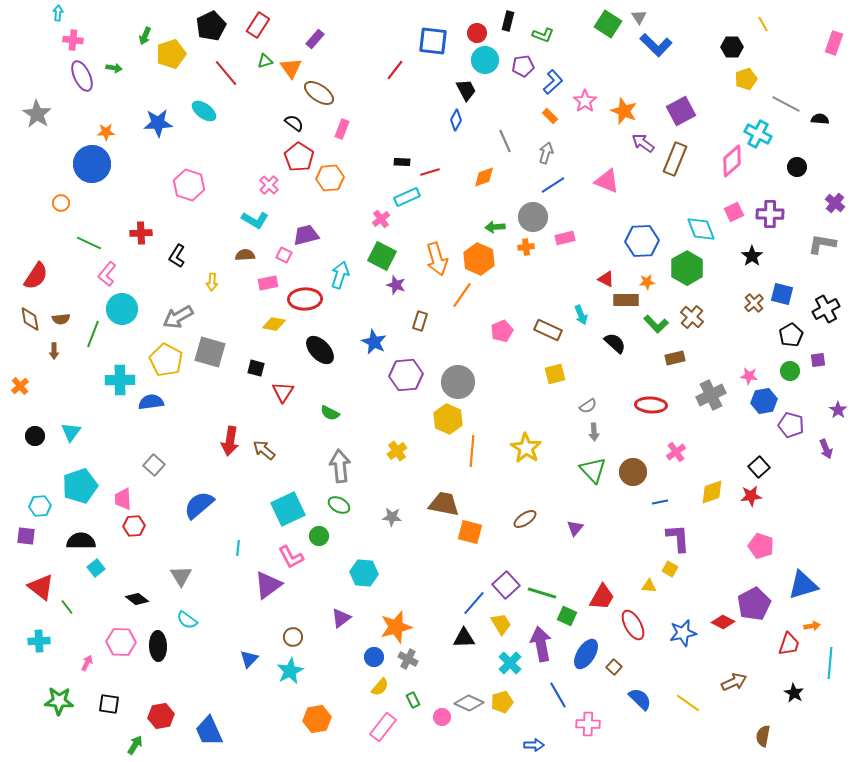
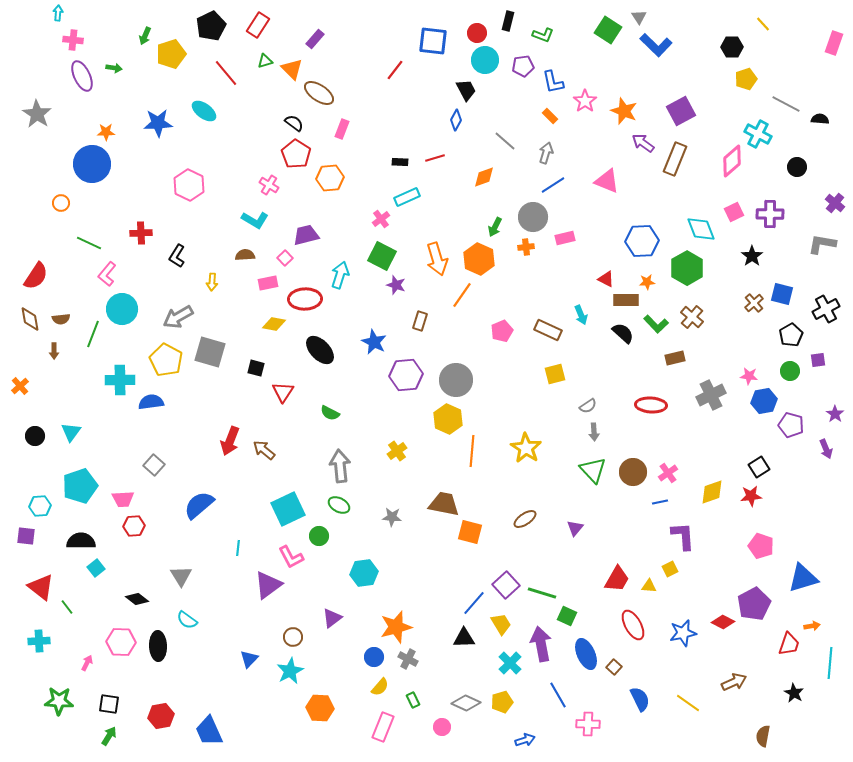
green square at (608, 24): moved 6 px down
yellow line at (763, 24): rotated 14 degrees counterclockwise
orange triangle at (291, 68): moved 1 px right, 1 px down; rotated 10 degrees counterclockwise
blue L-shape at (553, 82): rotated 120 degrees clockwise
gray line at (505, 141): rotated 25 degrees counterclockwise
red pentagon at (299, 157): moved 3 px left, 3 px up
black rectangle at (402, 162): moved 2 px left
red line at (430, 172): moved 5 px right, 14 px up
pink hexagon at (189, 185): rotated 8 degrees clockwise
pink cross at (269, 185): rotated 12 degrees counterclockwise
green arrow at (495, 227): rotated 60 degrees counterclockwise
pink square at (284, 255): moved 1 px right, 3 px down; rotated 21 degrees clockwise
black semicircle at (615, 343): moved 8 px right, 10 px up
gray circle at (458, 382): moved 2 px left, 2 px up
purple star at (838, 410): moved 3 px left, 4 px down
red arrow at (230, 441): rotated 12 degrees clockwise
pink cross at (676, 452): moved 8 px left, 21 px down
black square at (759, 467): rotated 10 degrees clockwise
pink trapezoid at (123, 499): rotated 90 degrees counterclockwise
purple L-shape at (678, 538): moved 5 px right, 2 px up
yellow square at (670, 569): rotated 35 degrees clockwise
cyan hexagon at (364, 573): rotated 12 degrees counterclockwise
blue triangle at (803, 585): moved 7 px up
red trapezoid at (602, 597): moved 15 px right, 18 px up
purple triangle at (341, 618): moved 9 px left
blue ellipse at (586, 654): rotated 56 degrees counterclockwise
blue semicircle at (640, 699): rotated 20 degrees clockwise
gray diamond at (469, 703): moved 3 px left
pink circle at (442, 717): moved 10 px down
orange hexagon at (317, 719): moved 3 px right, 11 px up; rotated 12 degrees clockwise
pink rectangle at (383, 727): rotated 16 degrees counterclockwise
green arrow at (135, 745): moved 26 px left, 9 px up
blue arrow at (534, 745): moved 9 px left, 5 px up; rotated 18 degrees counterclockwise
